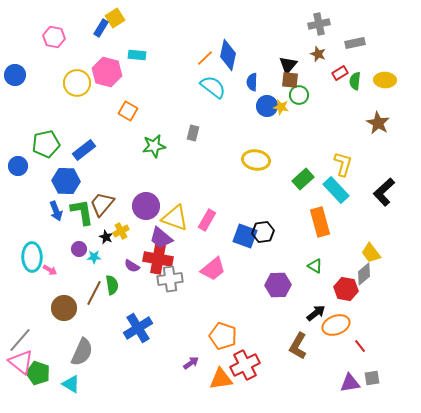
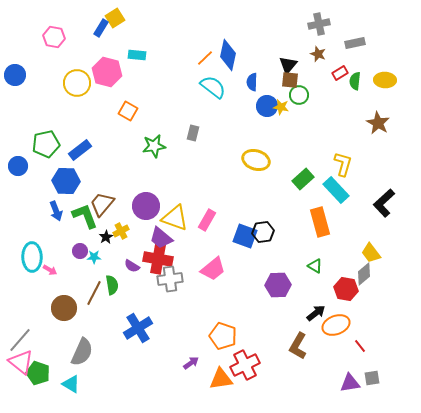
blue rectangle at (84, 150): moved 4 px left
yellow ellipse at (256, 160): rotated 8 degrees clockwise
black L-shape at (384, 192): moved 11 px down
green L-shape at (82, 212): moved 3 px right, 4 px down; rotated 12 degrees counterclockwise
black star at (106, 237): rotated 16 degrees clockwise
purple circle at (79, 249): moved 1 px right, 2 px down
